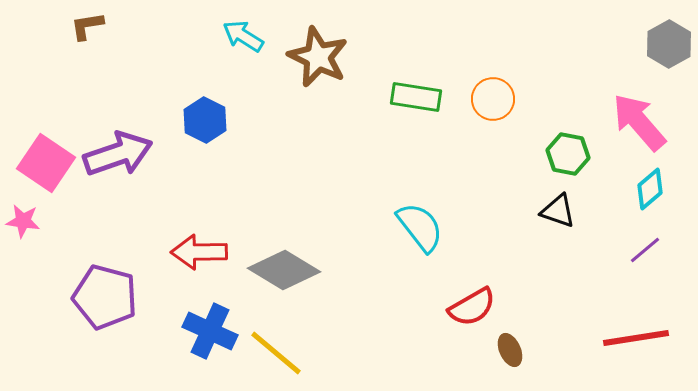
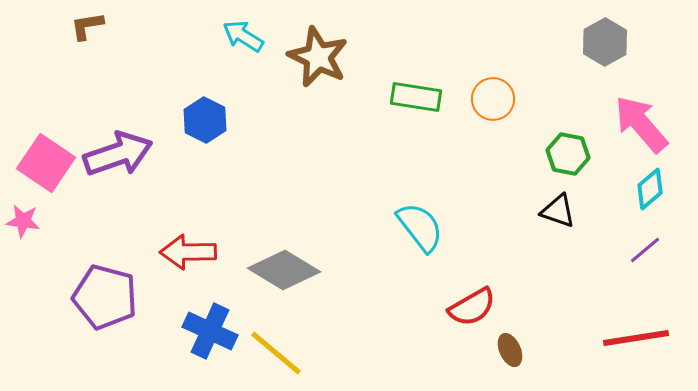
gray hexagon: moved 64 px left, 2 px up
pink arrow: moved 2 px right, 2 px down
red arrow: moved 11 px left
